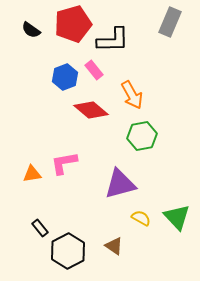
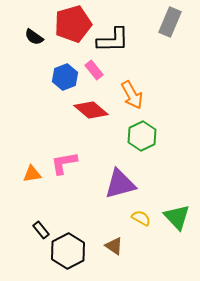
black semicircle: moved 3 px right, 7 px down
green hexagon: rotated 16 degrees counterclockwise
black rectangle: moved 1 px right, 2 px down
